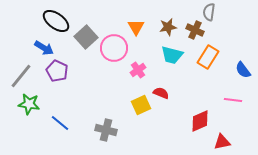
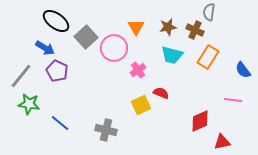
blue arrow: moved 1 px right
